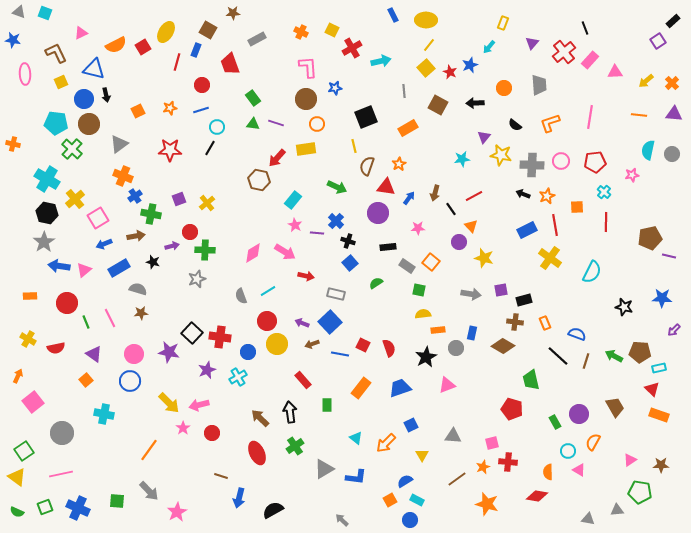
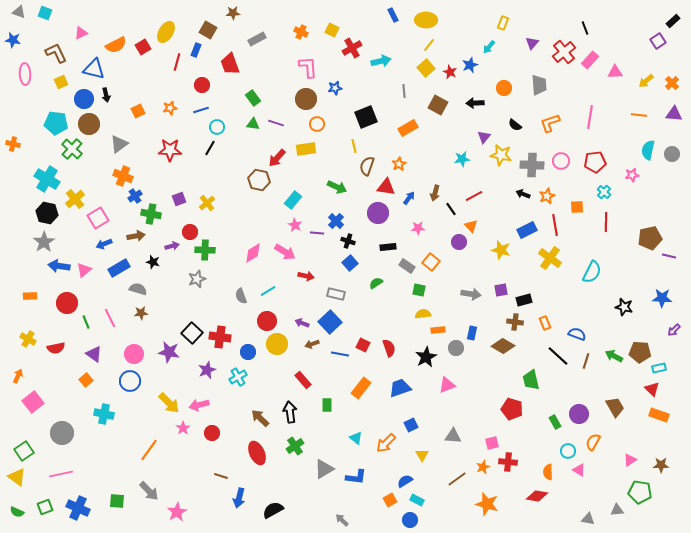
yellow star at (484, 258): moved 17 px right, 8 px up
